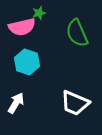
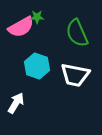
green star: moved 2 px left, 4 px down; rotated 16 degrees clockwise
pink semicircle: moved 1 px left; rotated 16 degrees counterclockwise
cyan hexagon: moved 10 px right, 4 px down
white trapezoid: moved 28 px up; rotated 12 degrees counterclockwise
